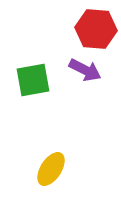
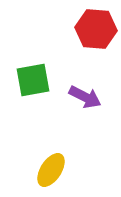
purple arrow: moved 27 px down
yellow ellipse: moved 1 px down
